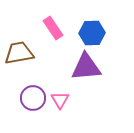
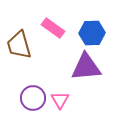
pink rectangle: rotated 20 degrees counterclockwise
brown trapezoid: moved 8 px up; rotated 96 degrees counterclockwise
